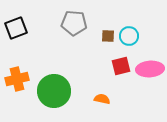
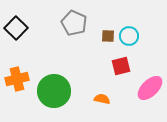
gray pentagon: rotated 20 degrees clockwise
black square: rotated 25 degrees counterclockwise
pink ellipse: moved 19 px down; rotated 40 degrees counterclockwise
